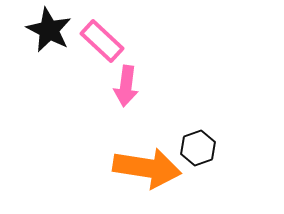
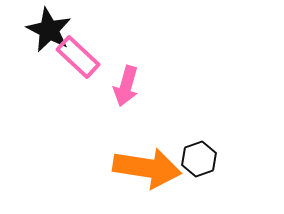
pink rectangle: moved 24 px left, 16 px down
pink arrow: rotated 9 degrees clockwise
black hexagon: moved 1 px right, 11 px down
